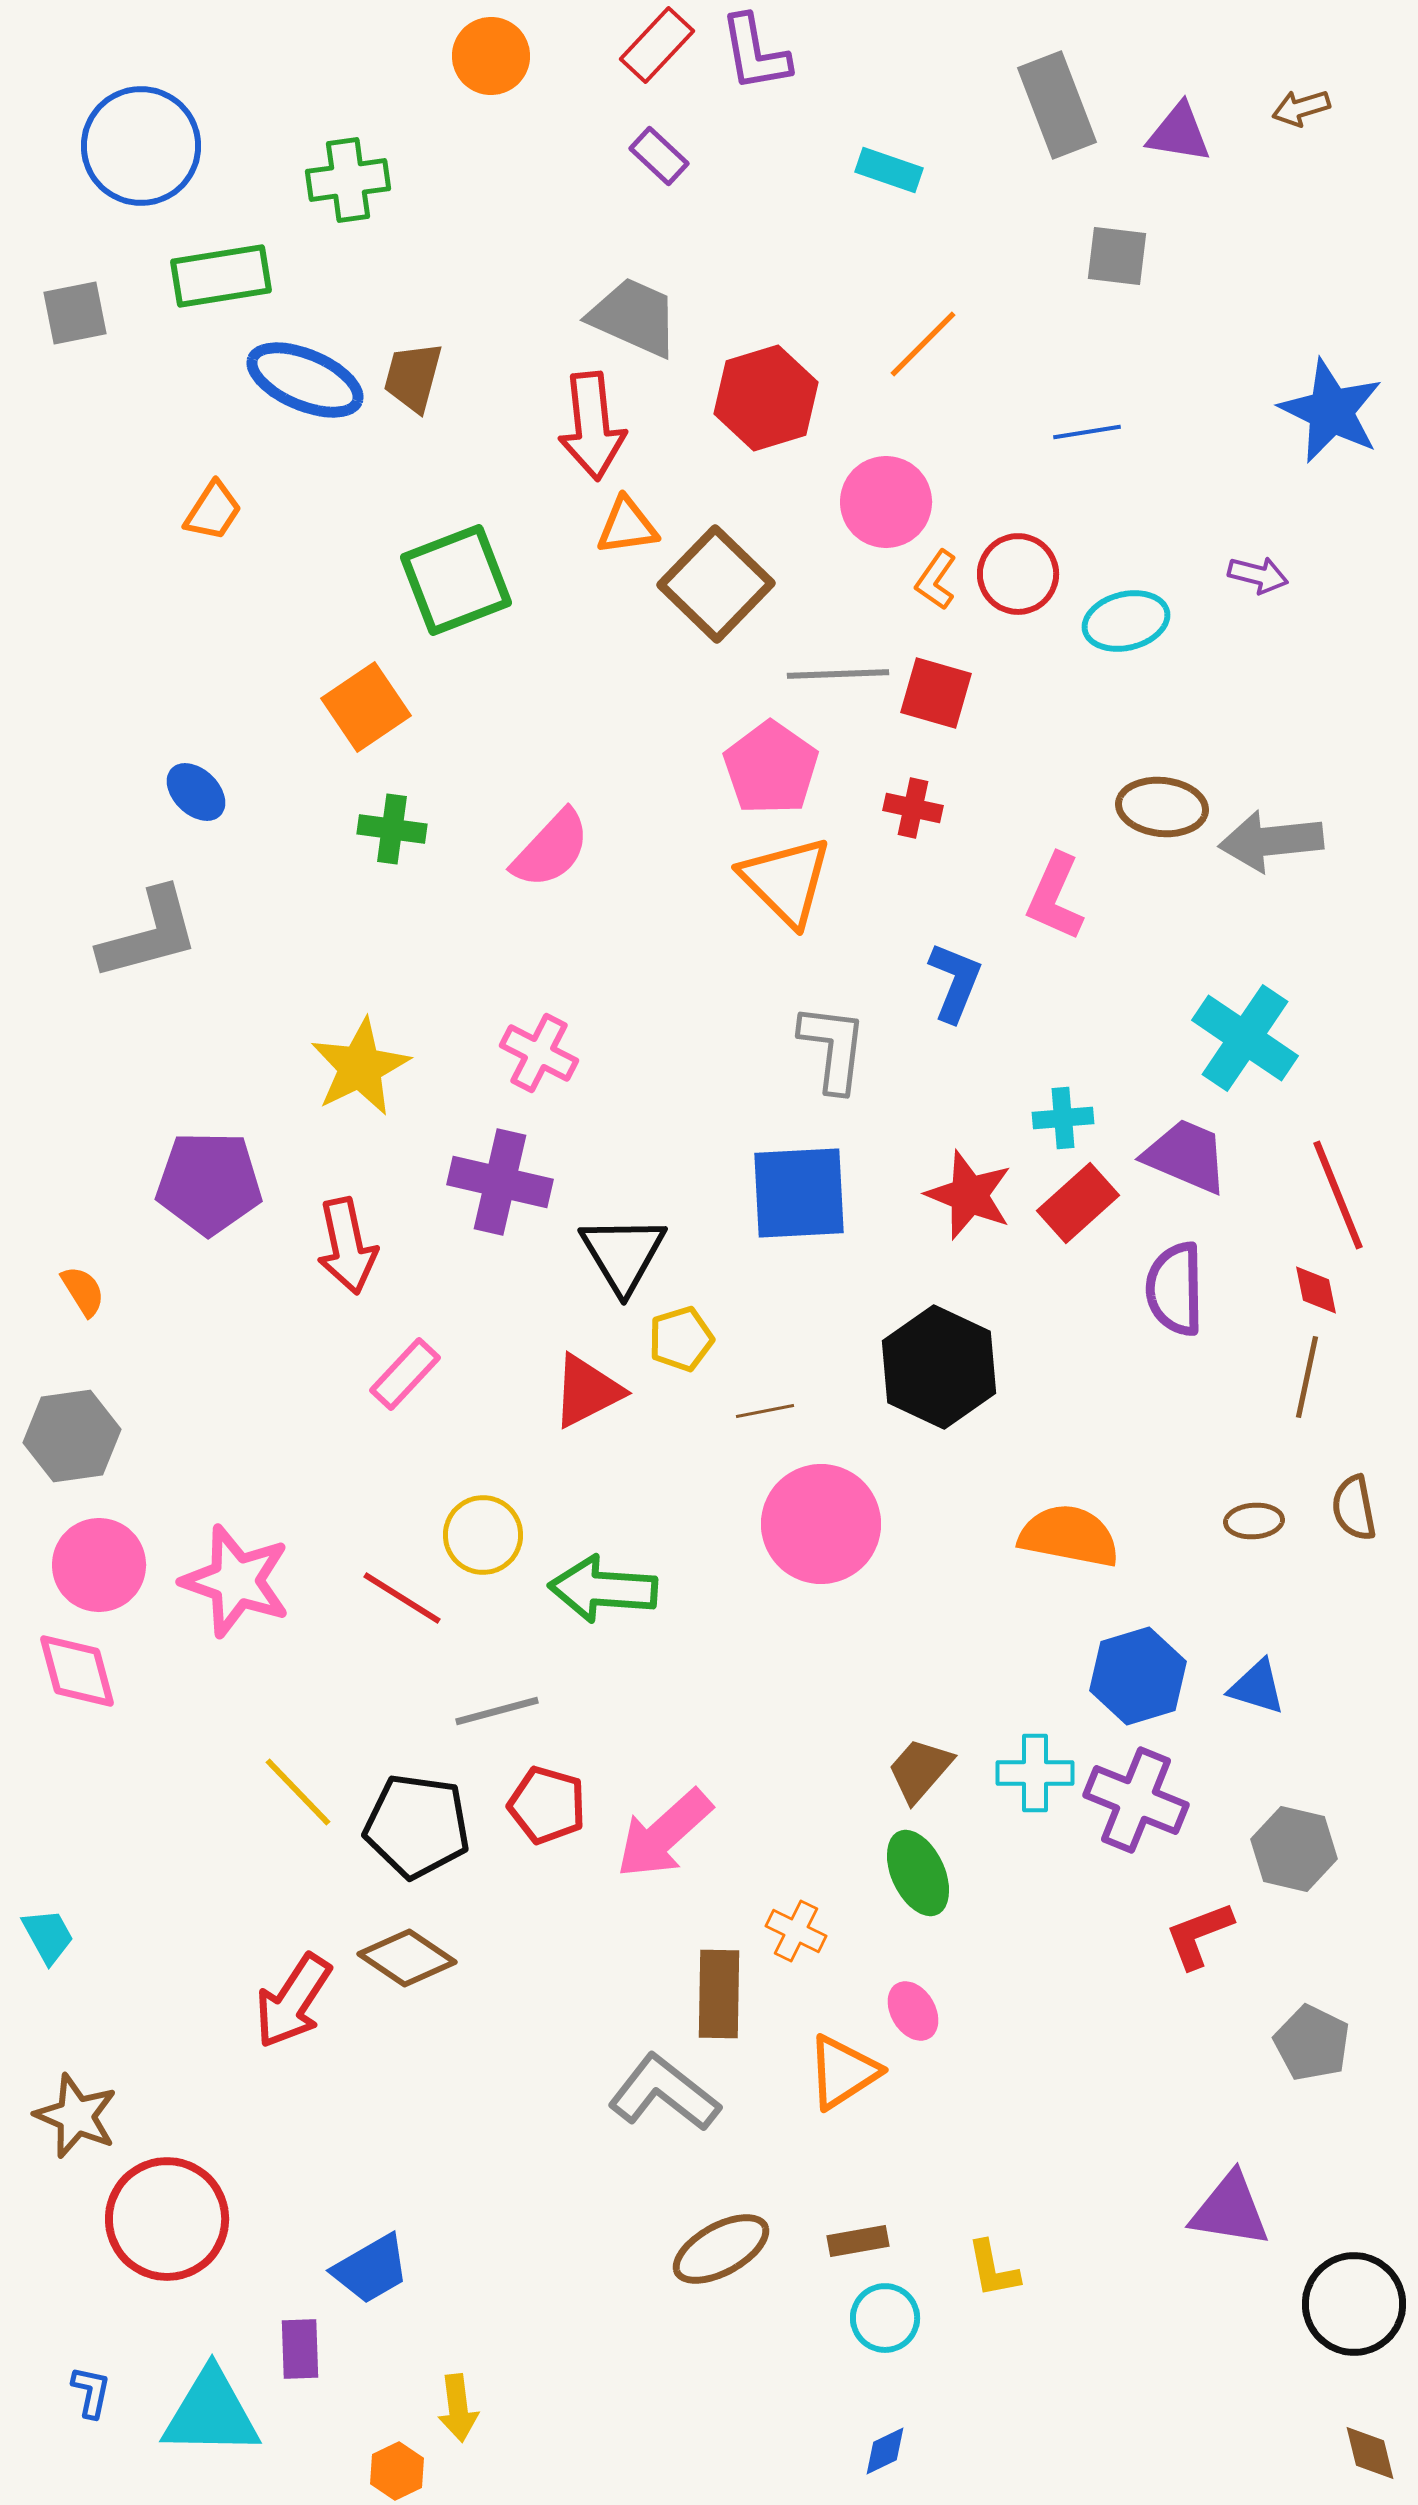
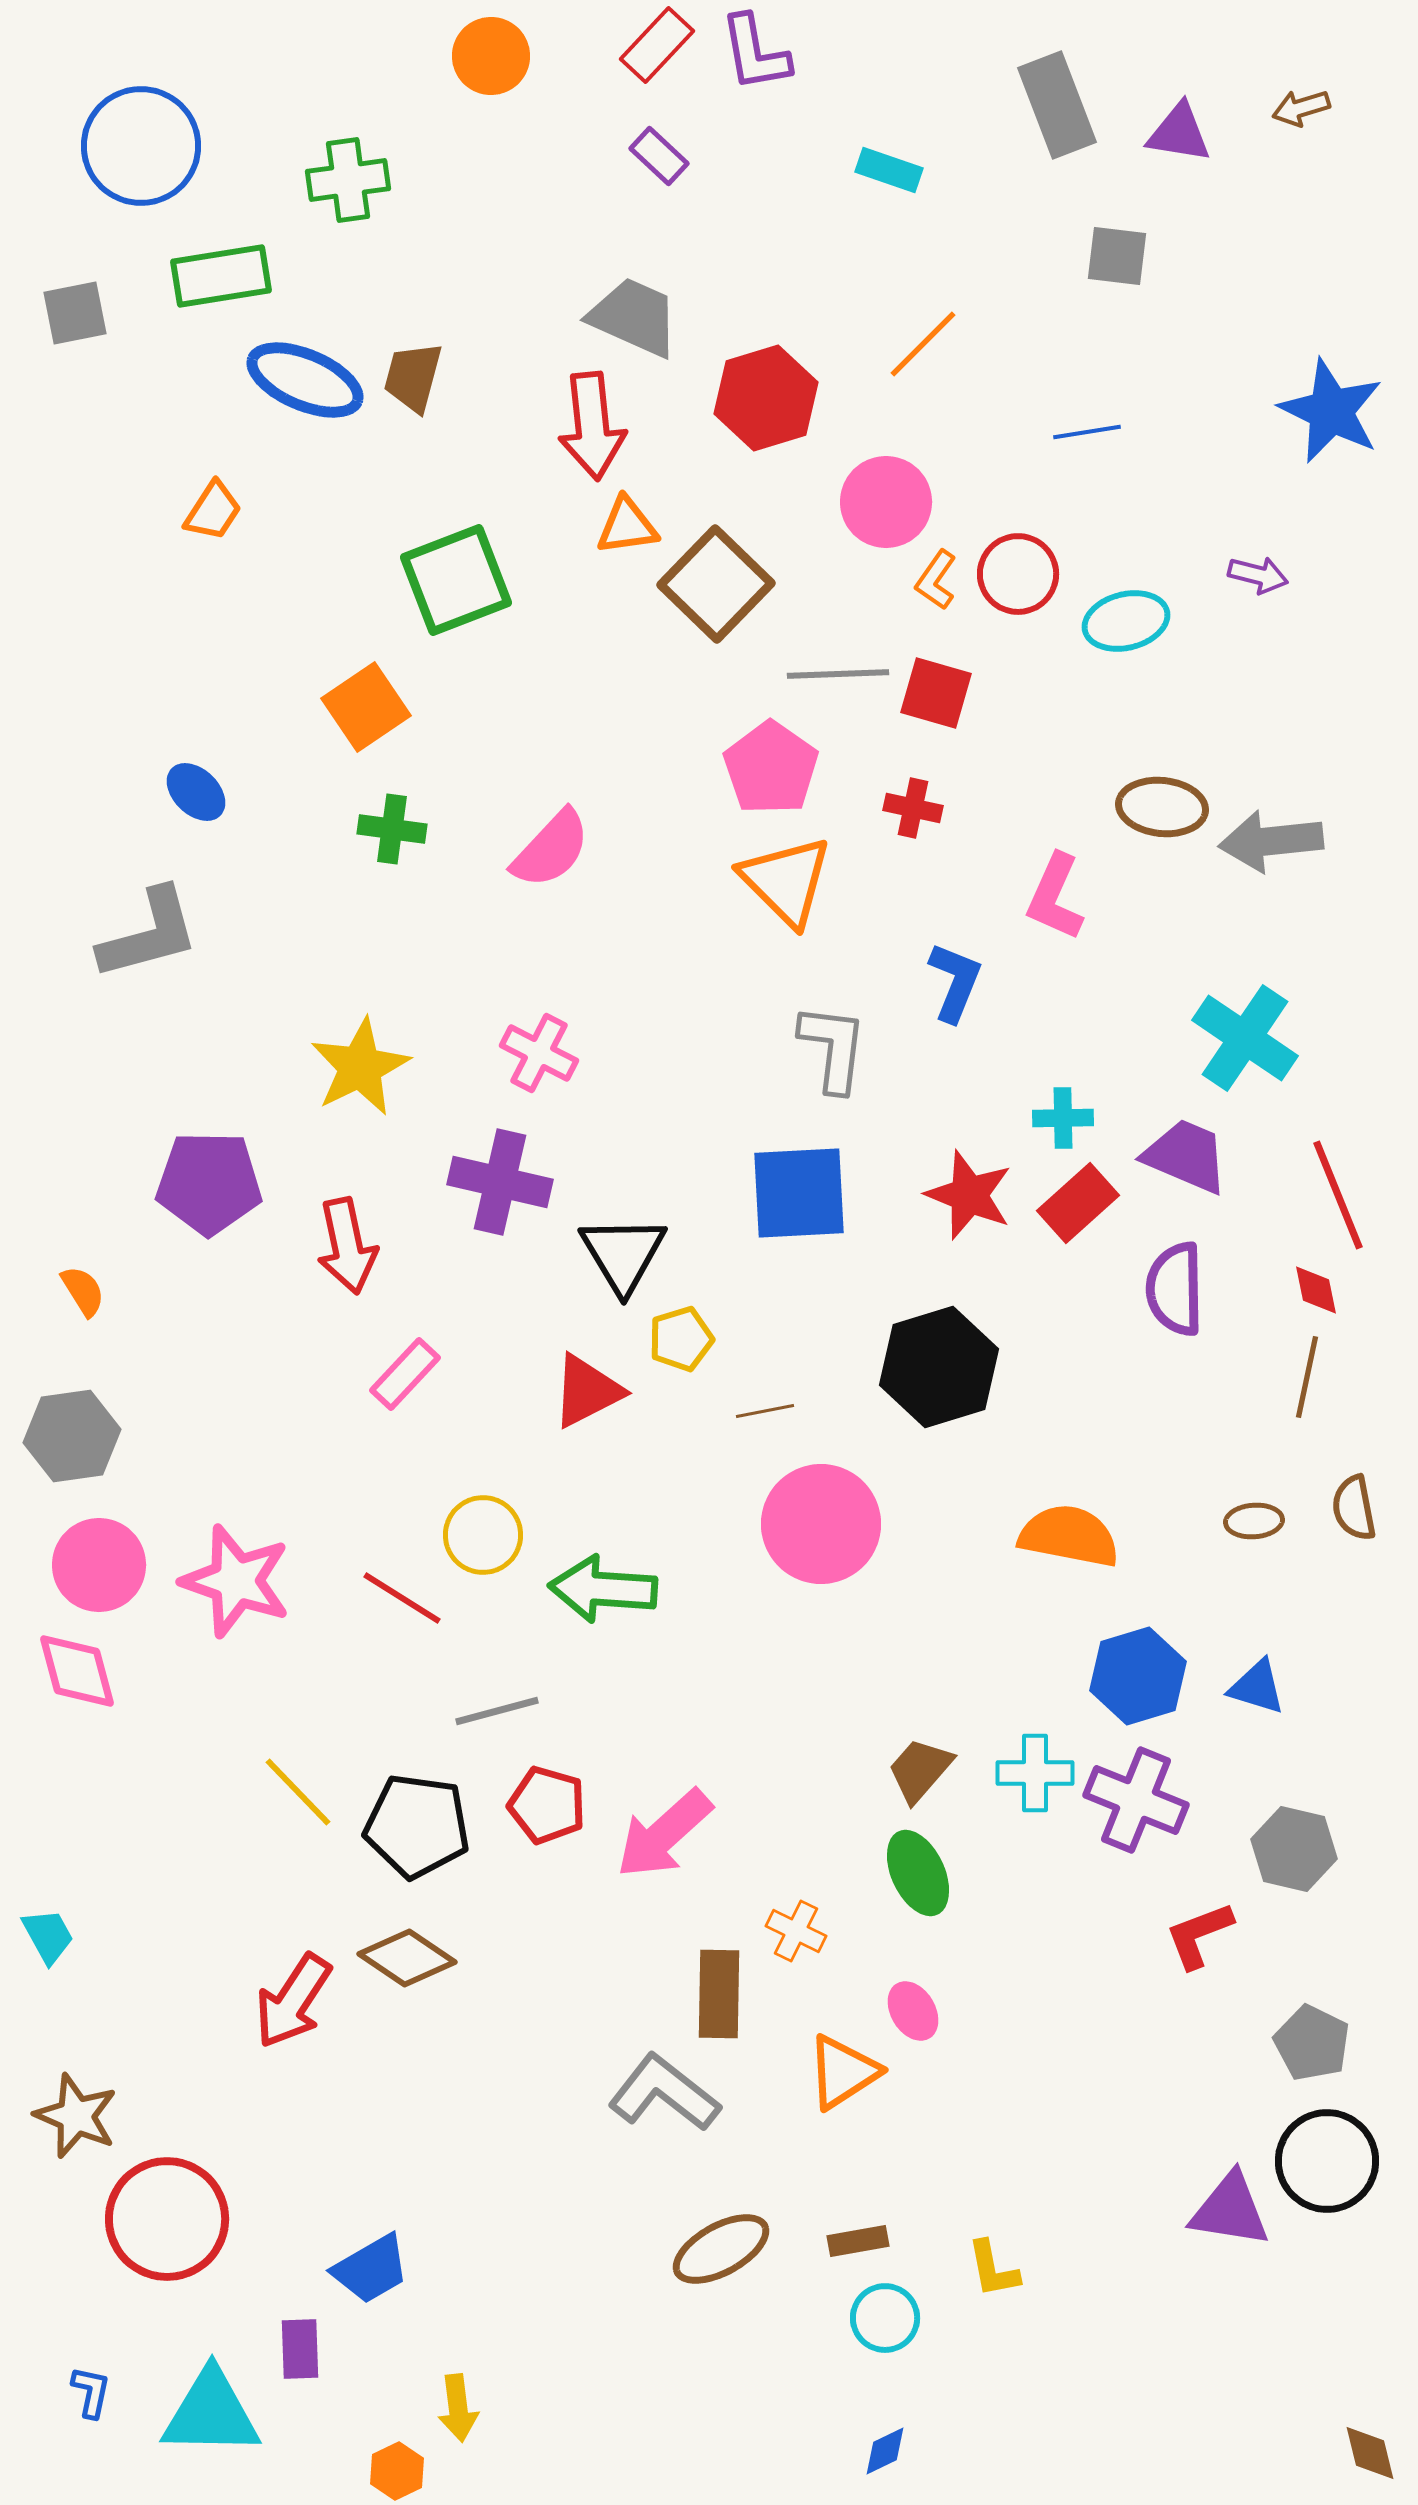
cyan cross at (1063, 1118): rotated 4 degrees clockwise
black hexagon at (939, 1367): rotated 18 degrees clockwise
black circle at (1354, 2304): moved 27 px left, 143 px up
